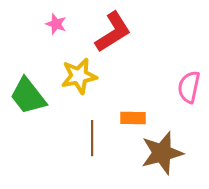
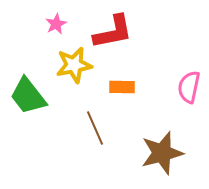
pink star: rotated 25 degrees clockwise
red L-shape: rotated 21 degrees clockwise
yellow star: moved 5 px left, 11 px up
orange rectangle: moved 11 px left, 31 px up
brown line: moved 3 px right, 10 px up; rotated 24 degrees counterclockwise
